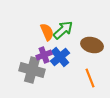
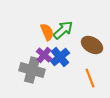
brown ellipse: rotated 15 degrees clockwise
purple cross: rotated 28 degrees counterclockwise
